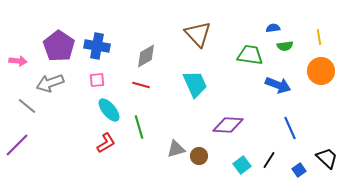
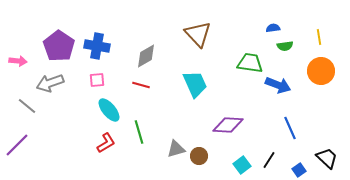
green trapezoid: moved 8 px down
green line: moved 5 px down
